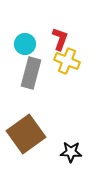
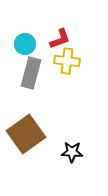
red L-shape: rotated 50 degrees clockwise
yellow cross: rotated 15 degrees counterclockwise
black star: moved 1 px right
